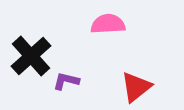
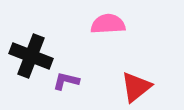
black cross: rotated 27 degrees counterclockwise
